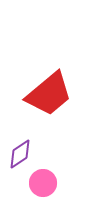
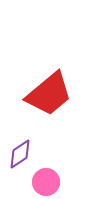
pink circle: moved 3 px right, 1 px up
